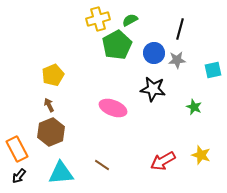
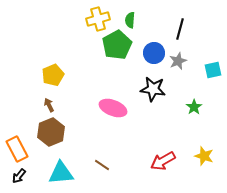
green semicircle: rotated 56 degrees counterclockwise
gray star: moved 1 px right, 1 px down; rotated 18 degrees counterclockwise
green star: rotated 14 degrees clockwise
yellow star: moved 3 px right, 1 px down
